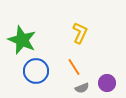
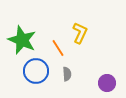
orange line: moved 16 px left, 19 px up
gray semicircle: moved 15 px left, 14 px up; rotated 72 degrees counterclockwise
